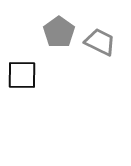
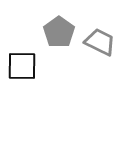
black square: moved 9 px up
